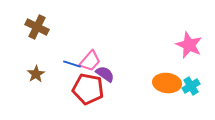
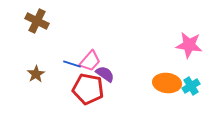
brown cross: moved 6 px up
pink star: rotated 16 degrees counterclockwise
